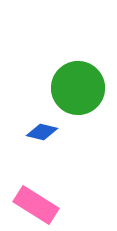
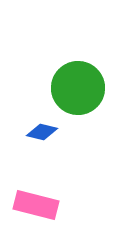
pink rectangle: rotated 18 degrees counterclockwise
